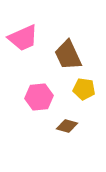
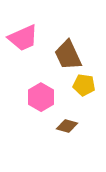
yellow pentagon: moved 4 px up
pink hexagon: moved 2 px right; rotated 24 degrees counterclockwise
